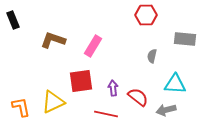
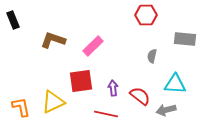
pink rectangle: rotated 15 degrees clockwise
red semicircle: moved 2 px right, 1 px up
